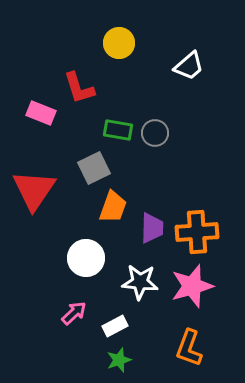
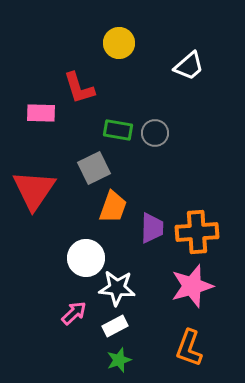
pink rectangle: rotated 20 degrees counterclockwise
white star: moved 23 px left, 6 px down
